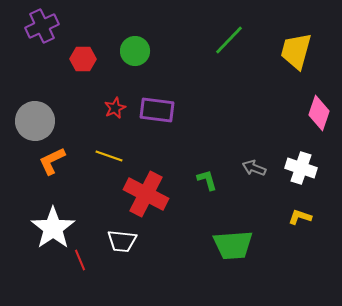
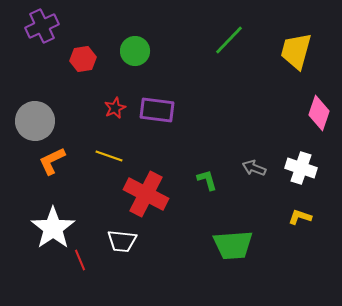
red hexagon: rotated 10 degrees counterclockwise
